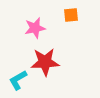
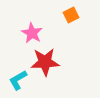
orange square: rotated 21 degrees counterclockwise
pink star: moved 3 px left, 5 px down; rotated 30 degrees counterclockwise
